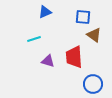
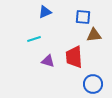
brown triangle: rotated 42 degrees counterclockwise
